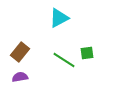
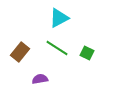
green square: rotated 32 degrees clockwise
green line: moved 7 px left, 12 px up
purple semicircle: moved 20 px right, 2 px down
